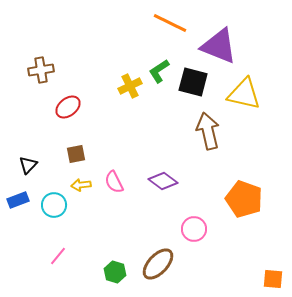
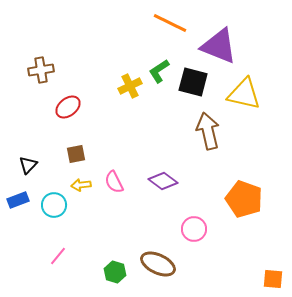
brown ellipse: rotated 72 degrees clockwise
